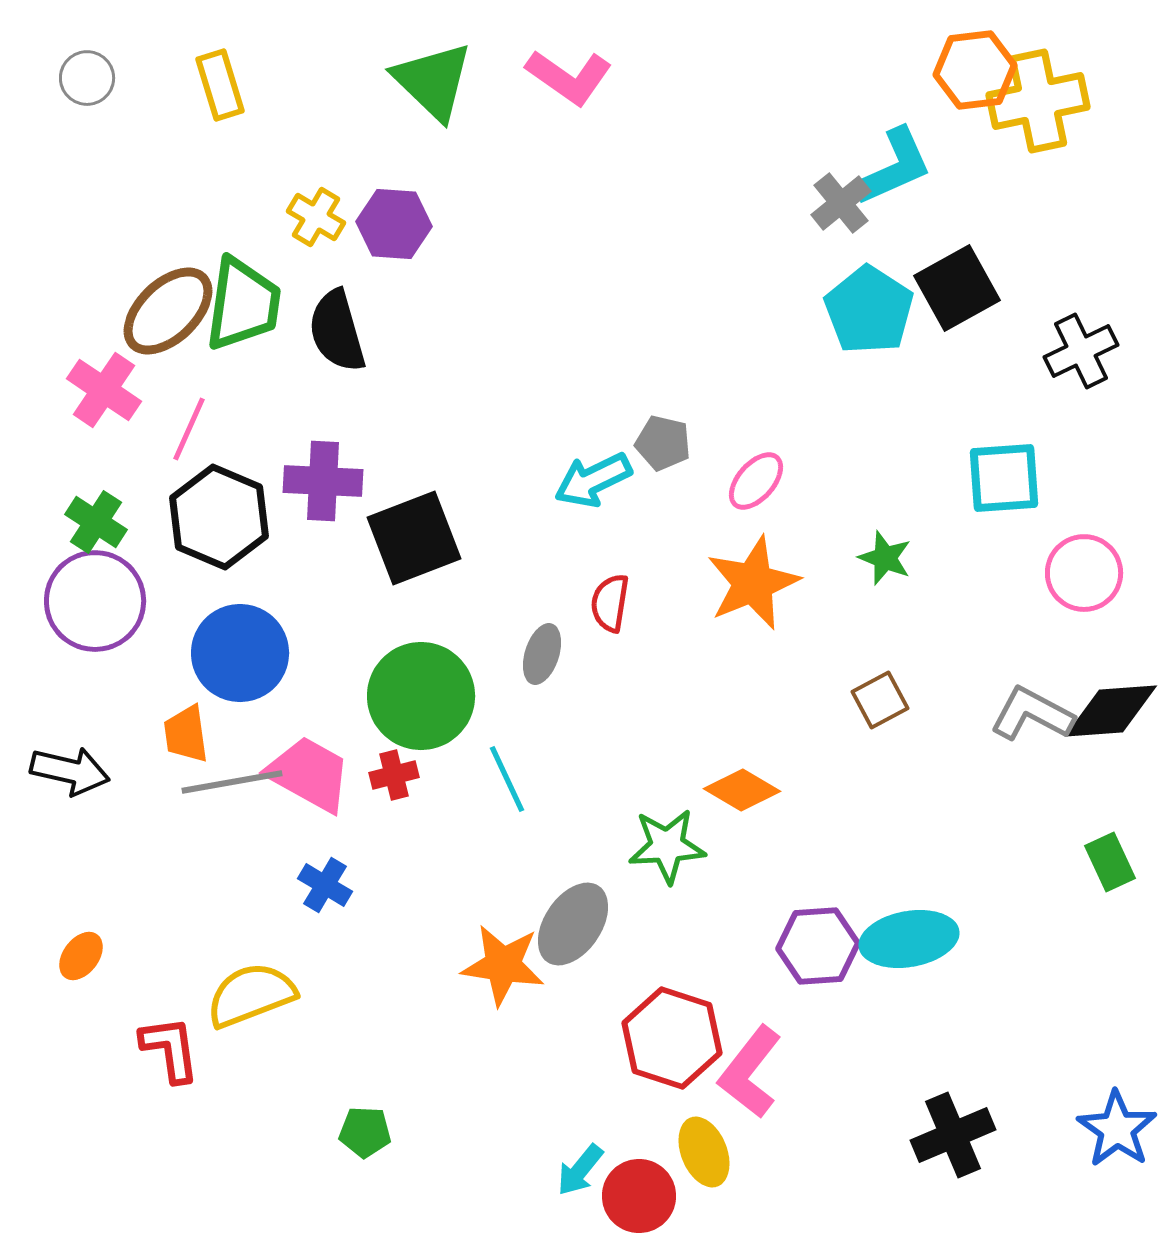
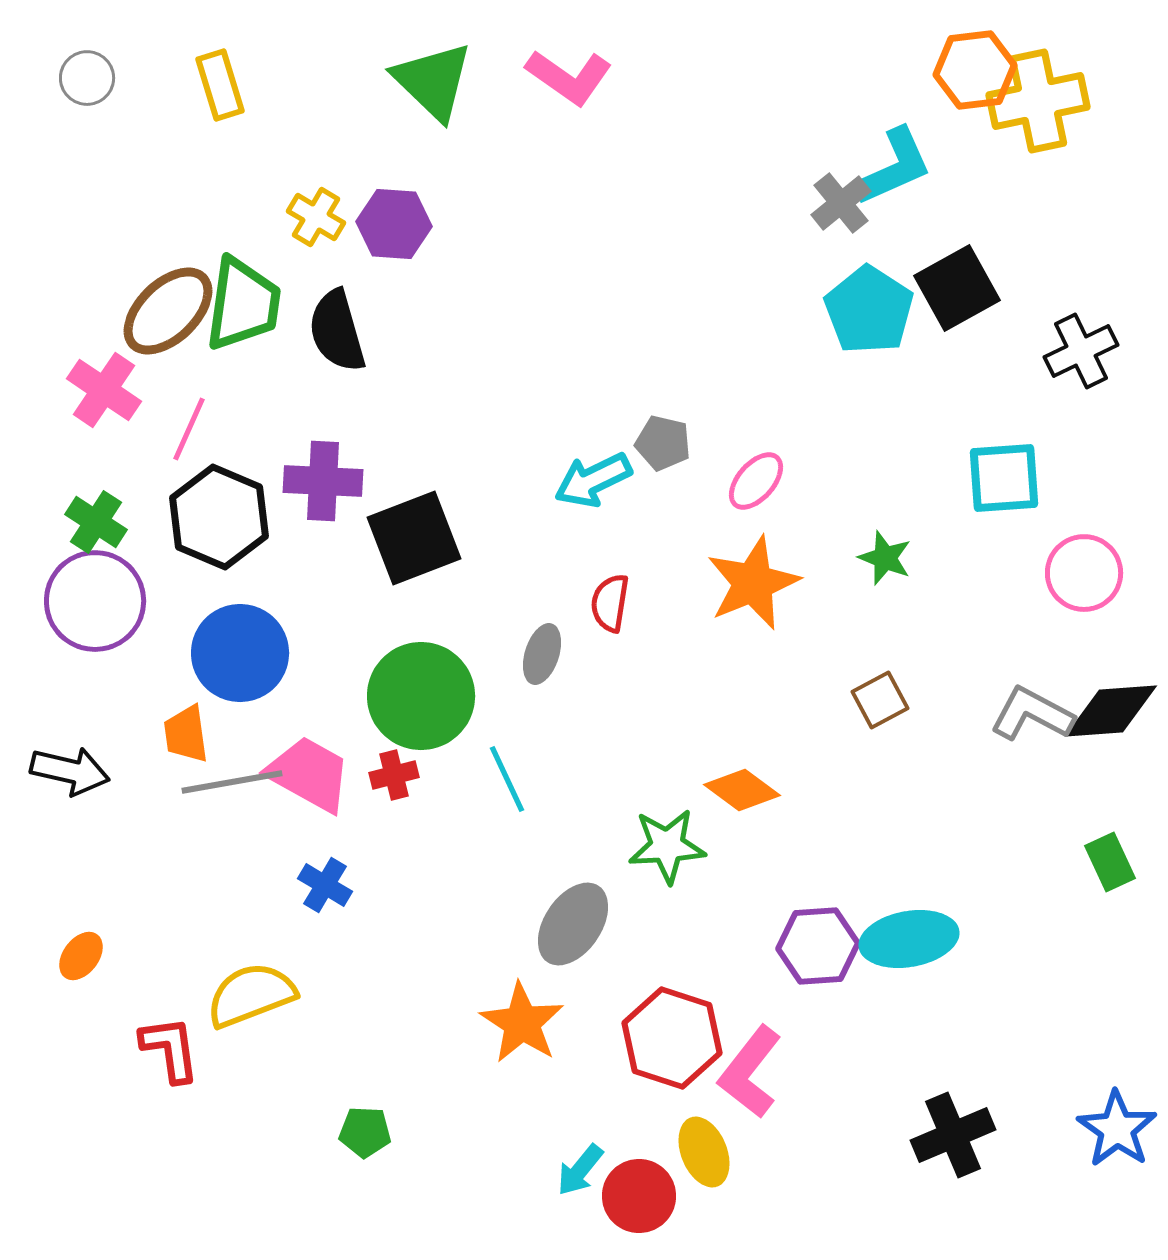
orange diamond at (742, 790): rotated 6 degrees clockwise
orange star at (503, 965): moved 19 px right, 58 px down; rotated 24 degrees clockwise
